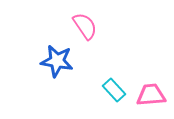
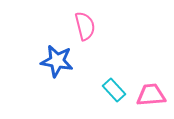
pink semicircle: rotated 20 degrees clockwise
